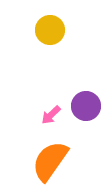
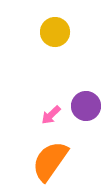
yellow circle: moved 5 px right, 2 px down
